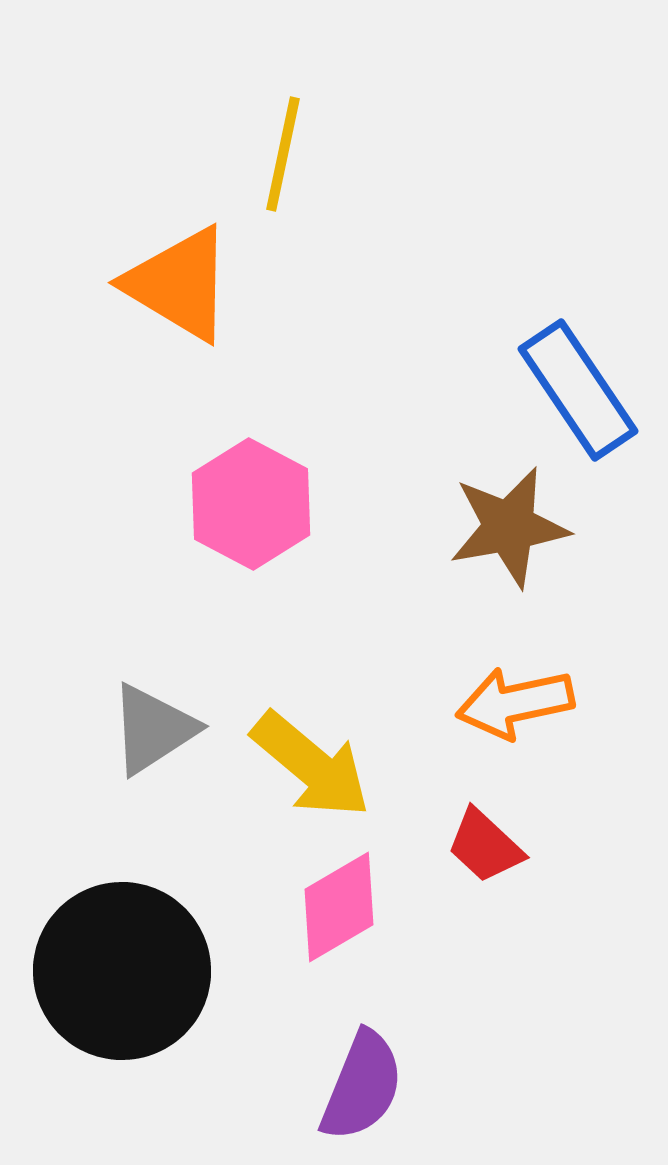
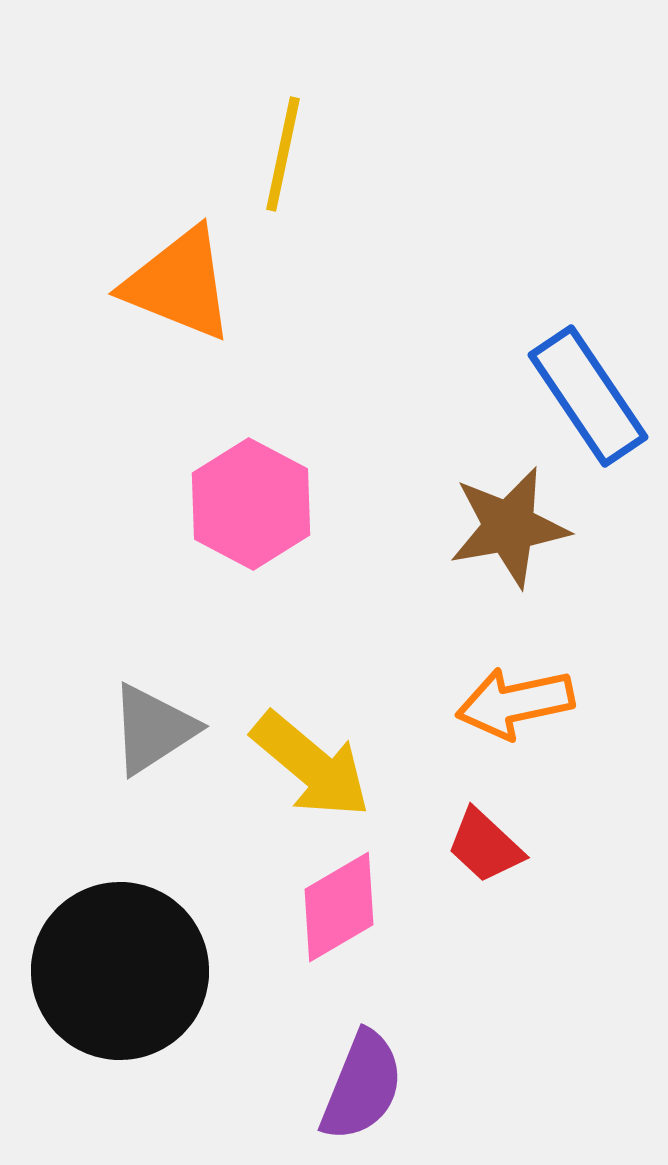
orange triangle: rotated 9 degrees counterclockwise
blue rectangle: moved 10 px right, 6 px down
black circle: moved 2 px left
